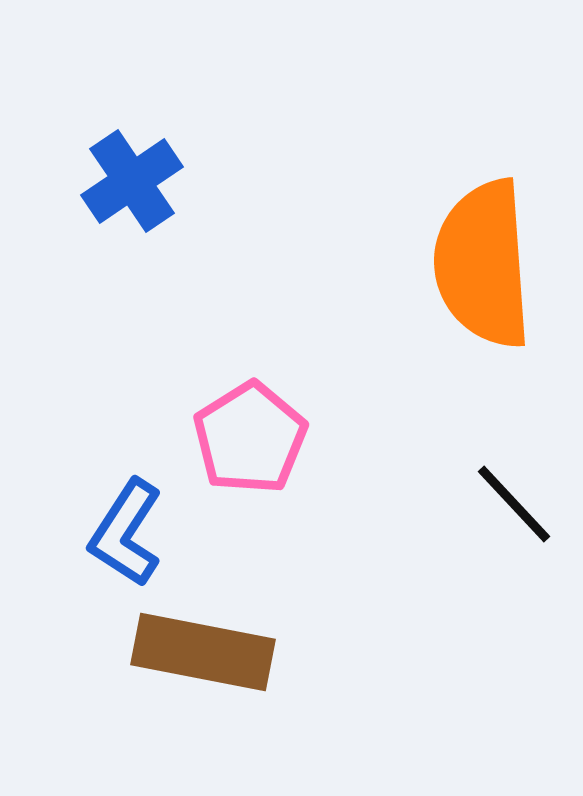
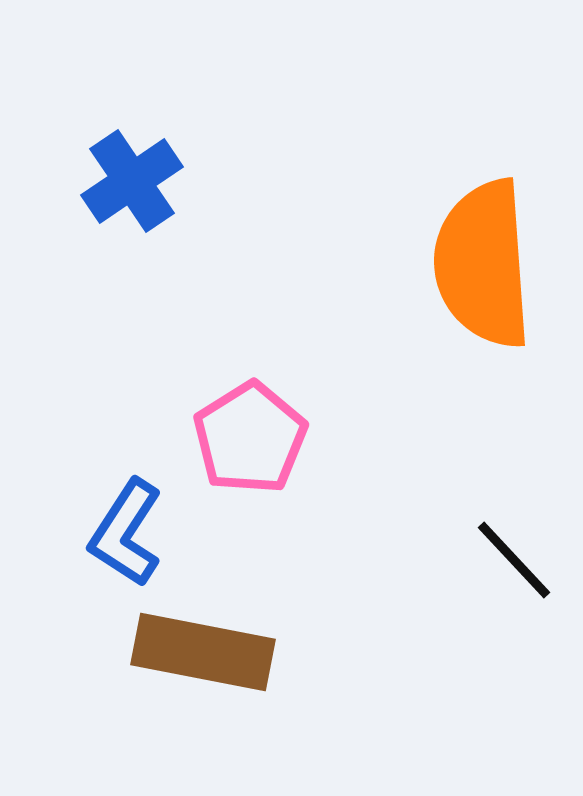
black line: moved 56 px down
